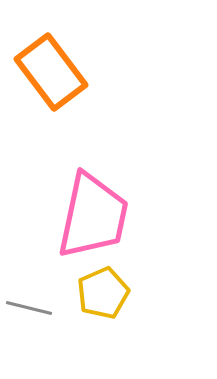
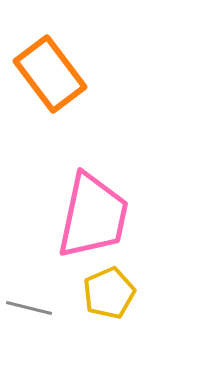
orange rectangle: moved 1 px left, 2 px down
yellow pentagon: moved 6 px right
